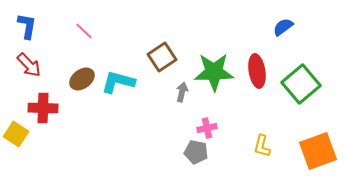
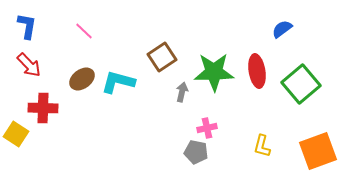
blue semicircle: moved 1 px left, 2 px down
